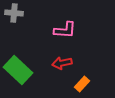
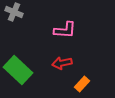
gray cross: moved 1 px up; rotated 18 degrees clockwise
